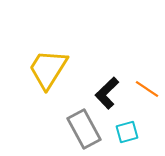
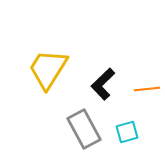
orange line: rotated 40 degrees counterclockwise
black L-shape: moved 4 px left, 9 px up
